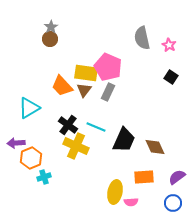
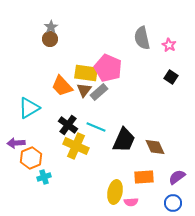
pink pentagon: moved 1 px down
gray rectangle: moved 9 px left; rotated 24 degrees clockwise
